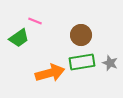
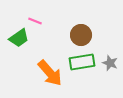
orange arrow: rotated 64 degrees clockwise
